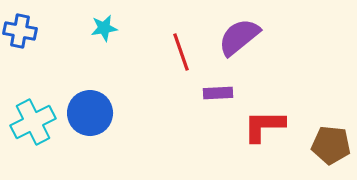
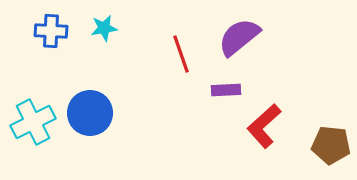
blue cross: moved 31 px right; rotated 8 degrees counterclockwise
red line: moved 2 px down
purple rectangle: moved 8 px right, 3 px up
red L-shape: rotated 42 degrees counterclockwise
